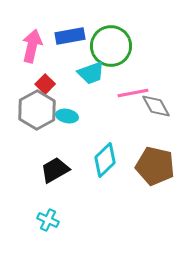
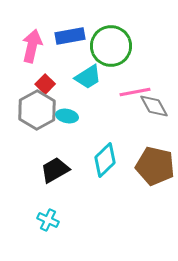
cyan trapezoid: moved 3 px left, 4 px down; rotated 12 degrees counterclockwise
pink line: moved 2 px right, 1 px up
gray diamond: moved 2 px left
